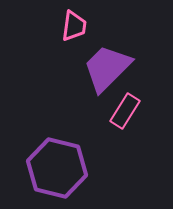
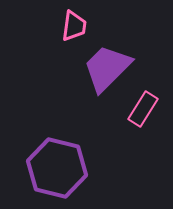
pink rectangle: moved 18 px right, 2 px up
